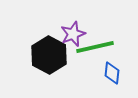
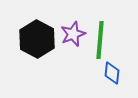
green line: moved 5 px right, 7 px up; rotated 72 degrees counterclockwise
black hexagon: moved 12 px left, 16 px up
